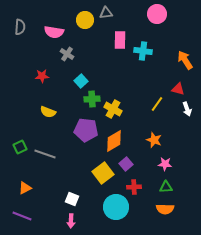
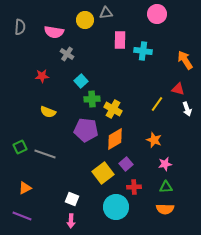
orange diamond: moved 1 px right, 2 px up
pink star: rotated 16 degrees counterclockwise
